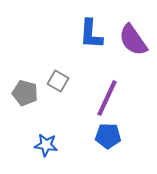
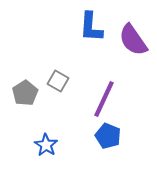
blue L-shape: moved 7 px up
gray pentagon: rotated 25 degrees clockwise
purple line: moved 3 px left, 1 px down
blue pentagon: rotated 20 degrees clockwise
blue star: rotated 25 degrees clockwise
